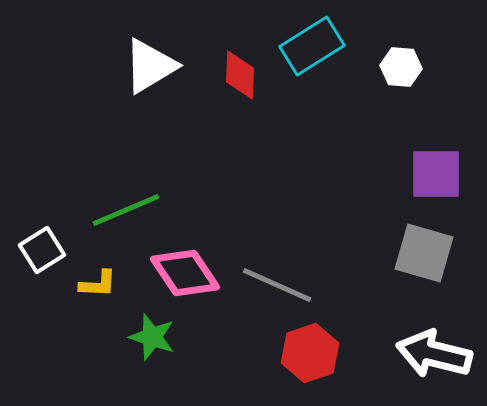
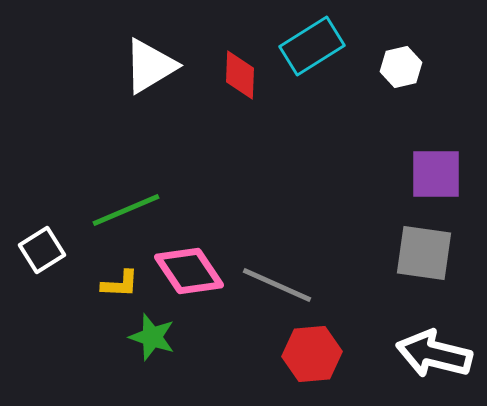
white hexagon: rotated 18 degrees counterclockwise
gray square: rotated 8 degrees counterclockwise
pink diamond: moved 4 px right, 2 px up
yellow L-shape: moved 22 px right
red hexagon: moved 2 px right, 1 px down; rotated 14 degrees clockwise
